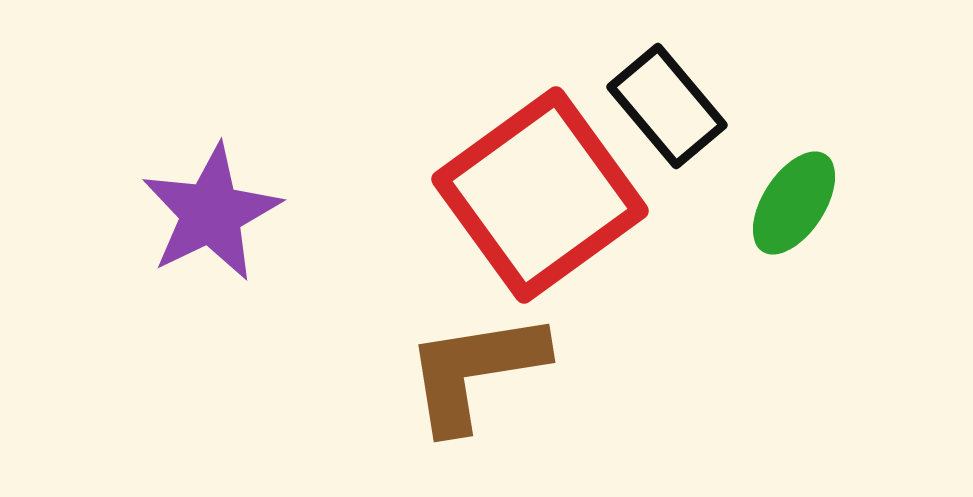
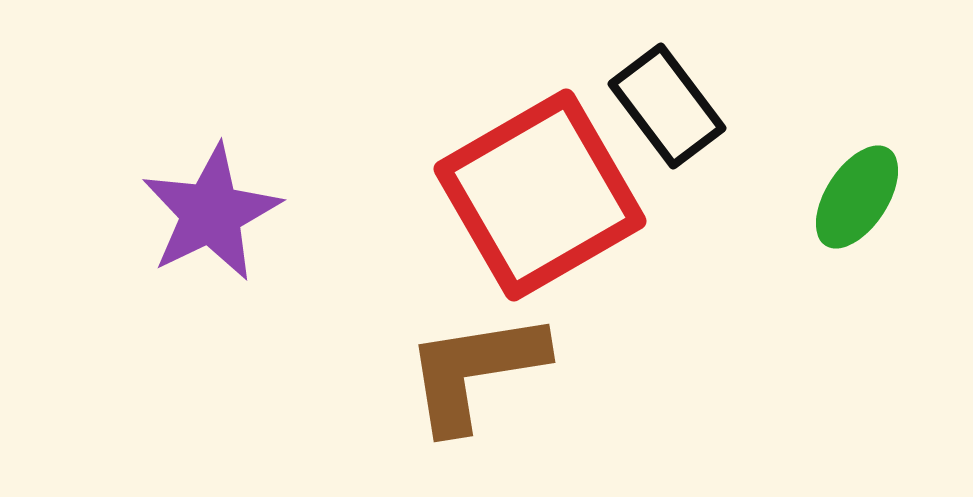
black rectangle: rotated 3 degrees clockwise
red square: rotated 6 degrees clockwise
green ellipse: moved 63 px right, 6 px up
